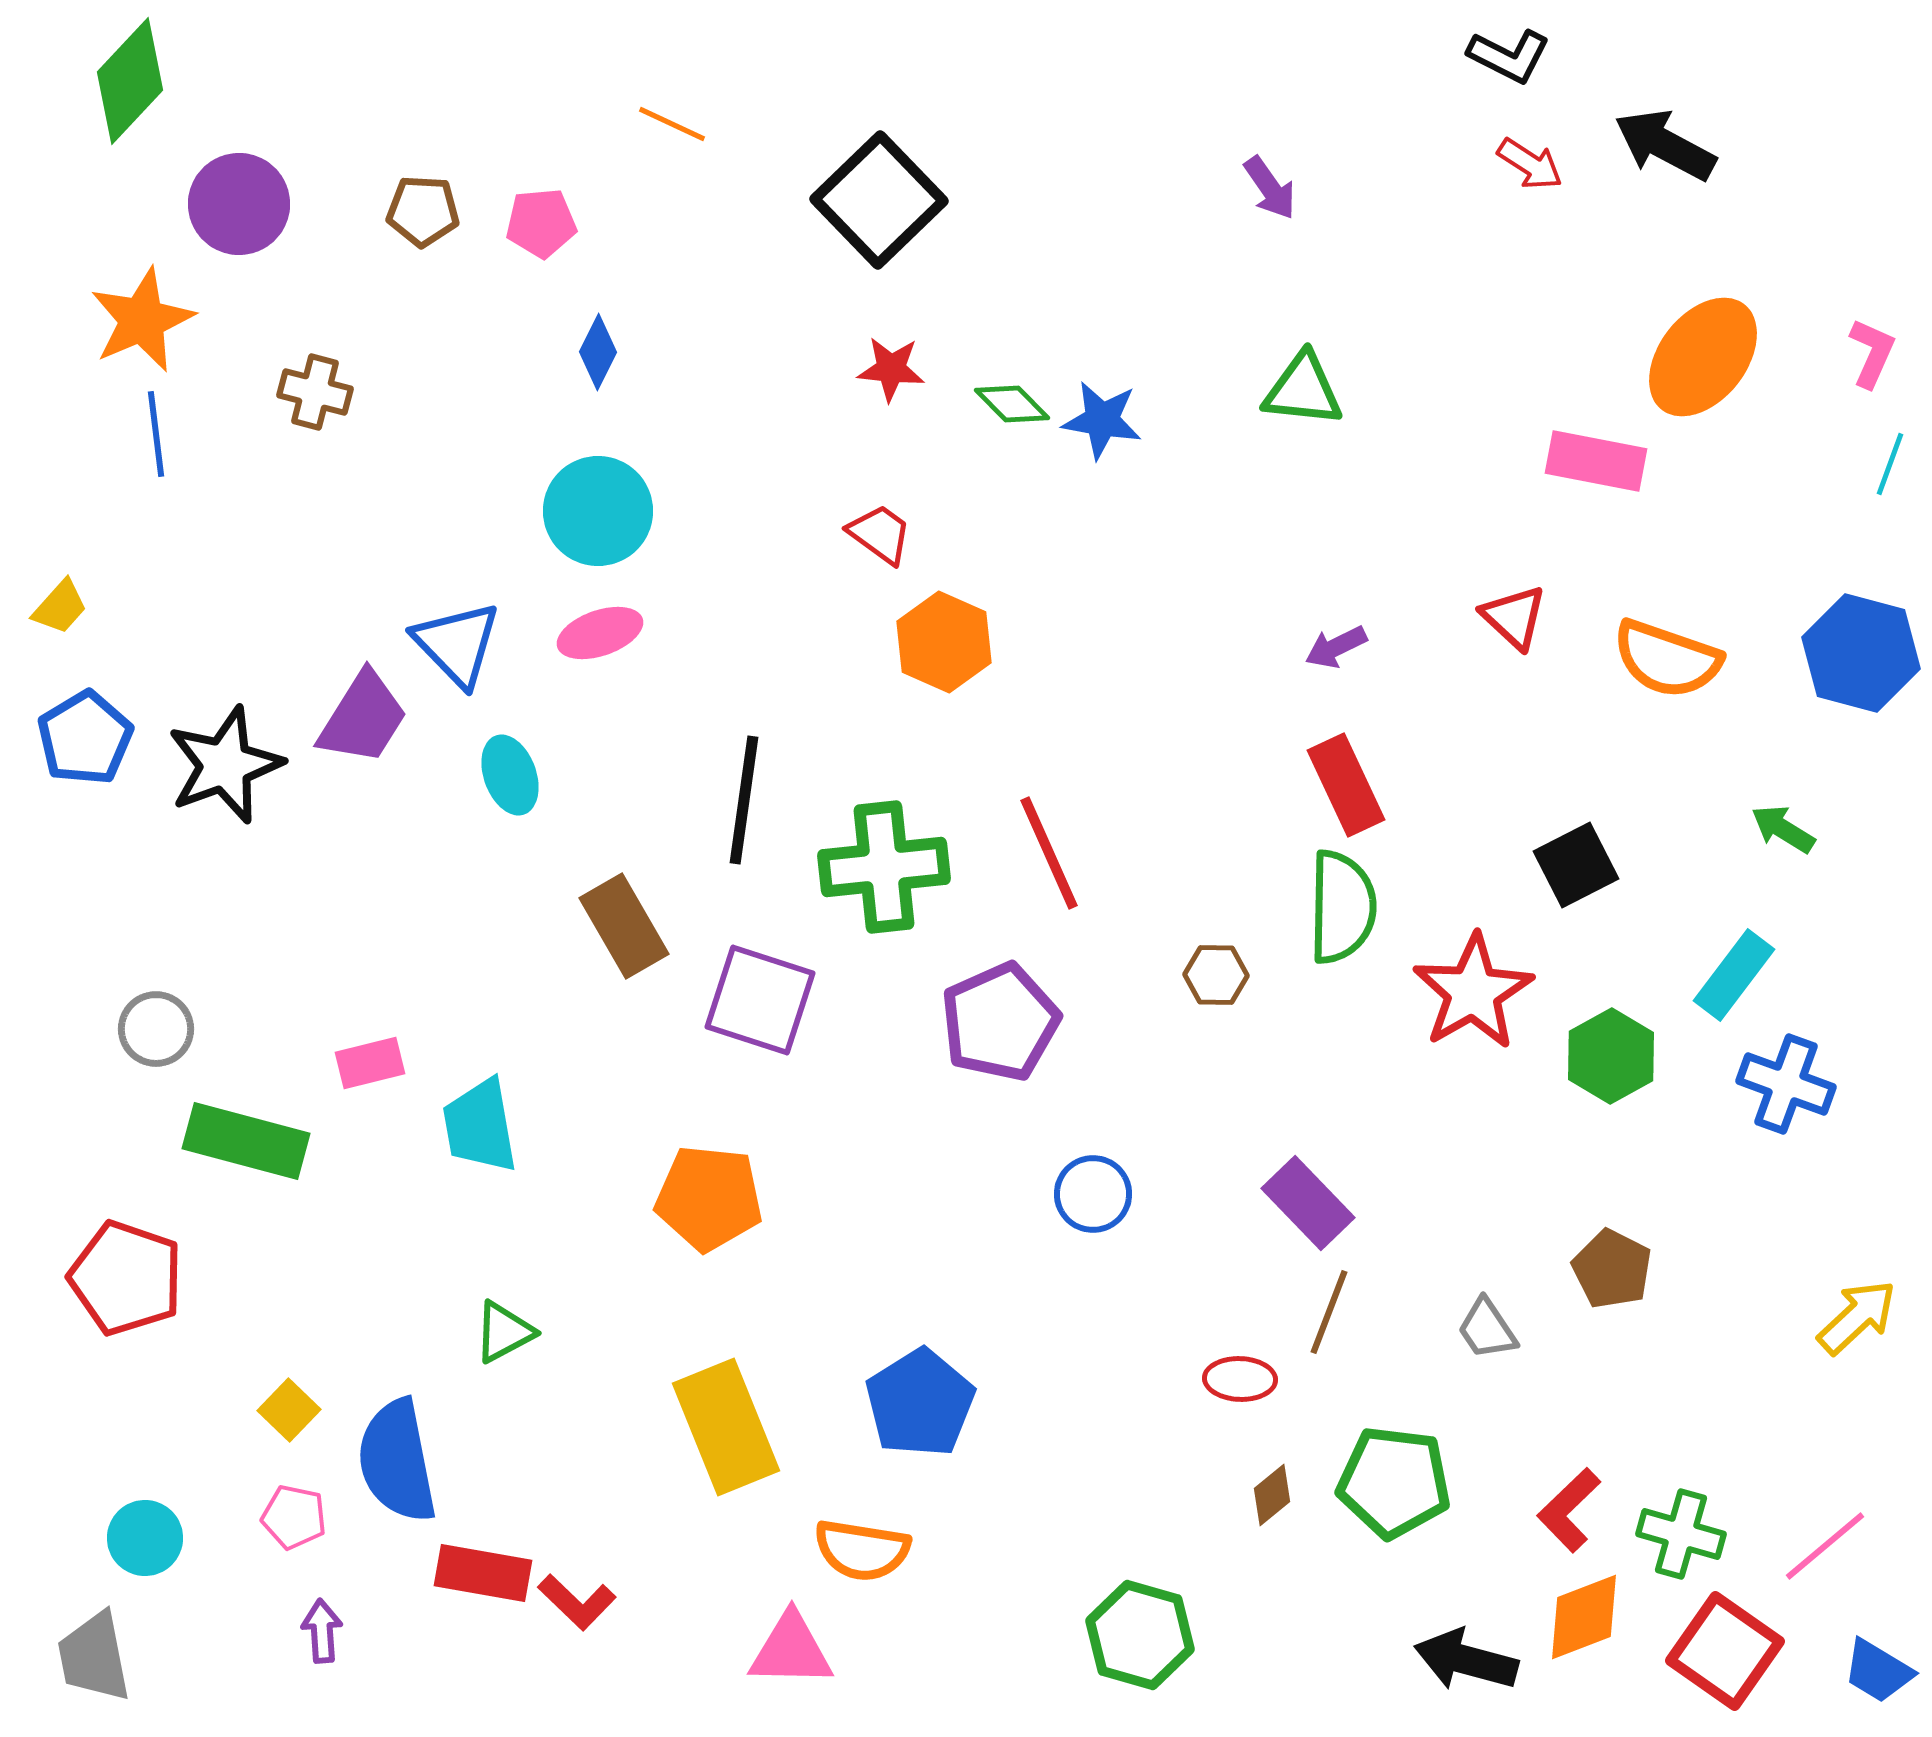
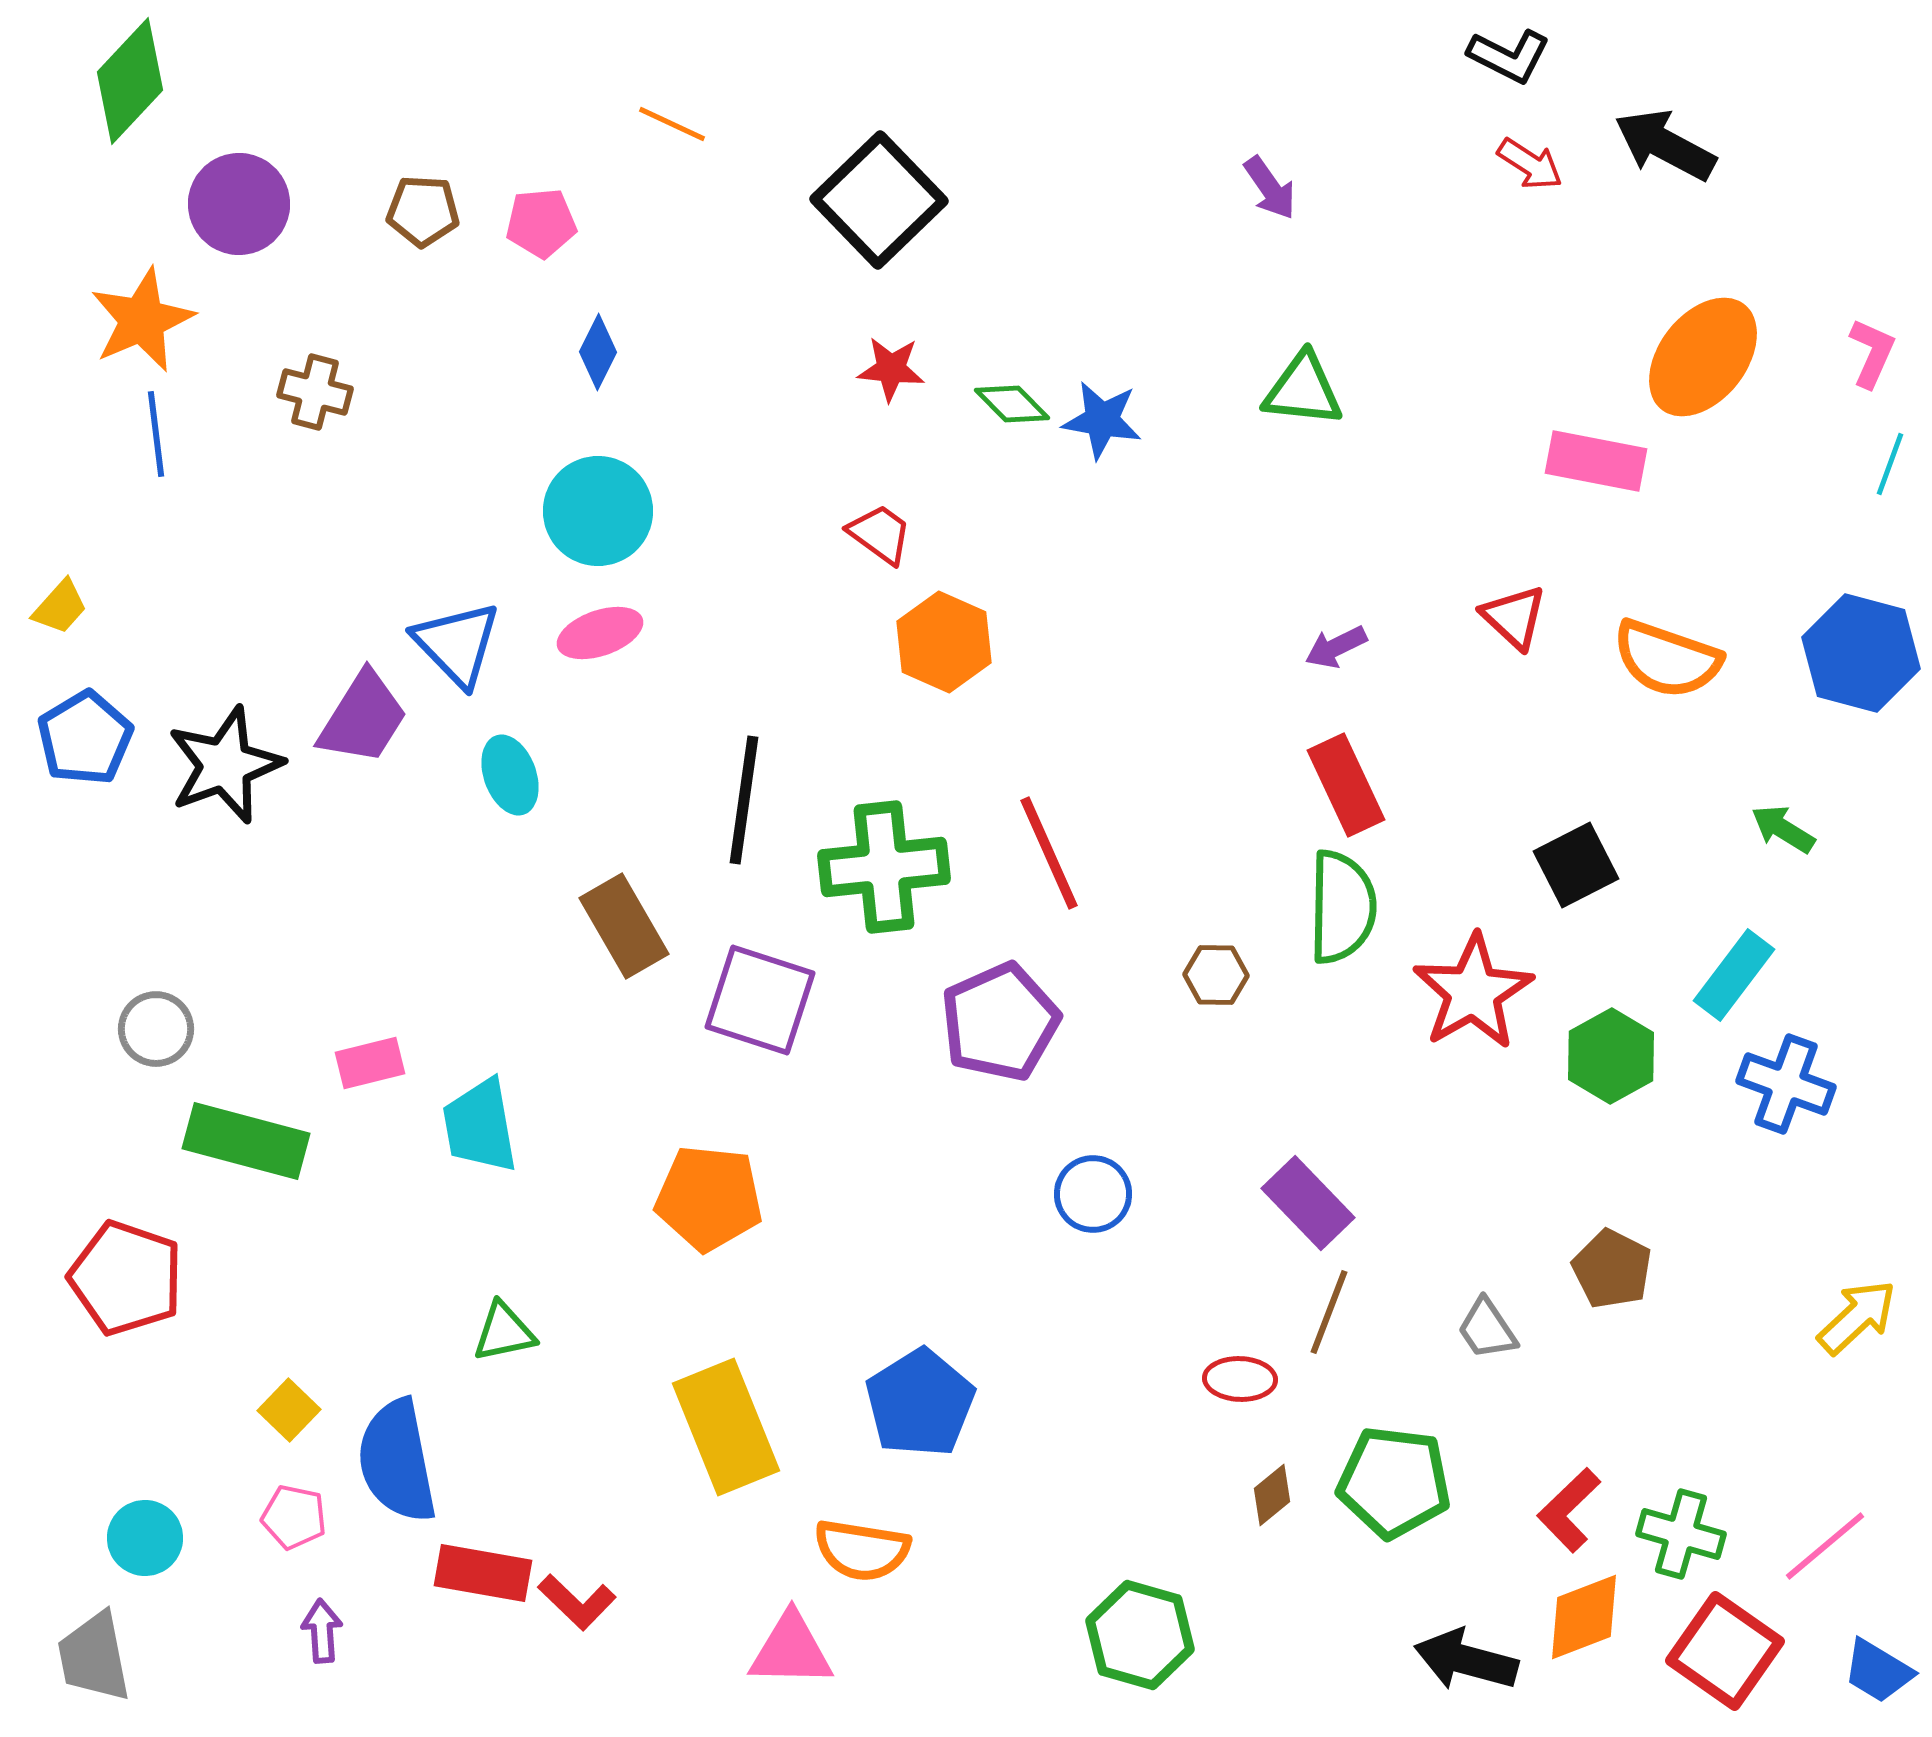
green triangle at (504, 1332): rotated 16 degrees clockwise
